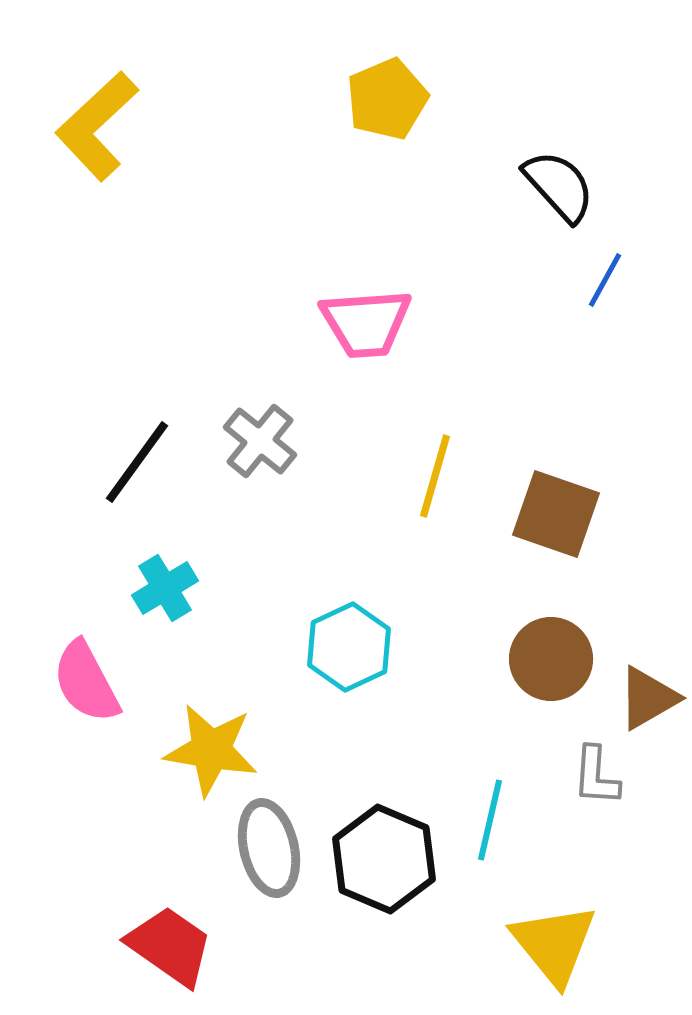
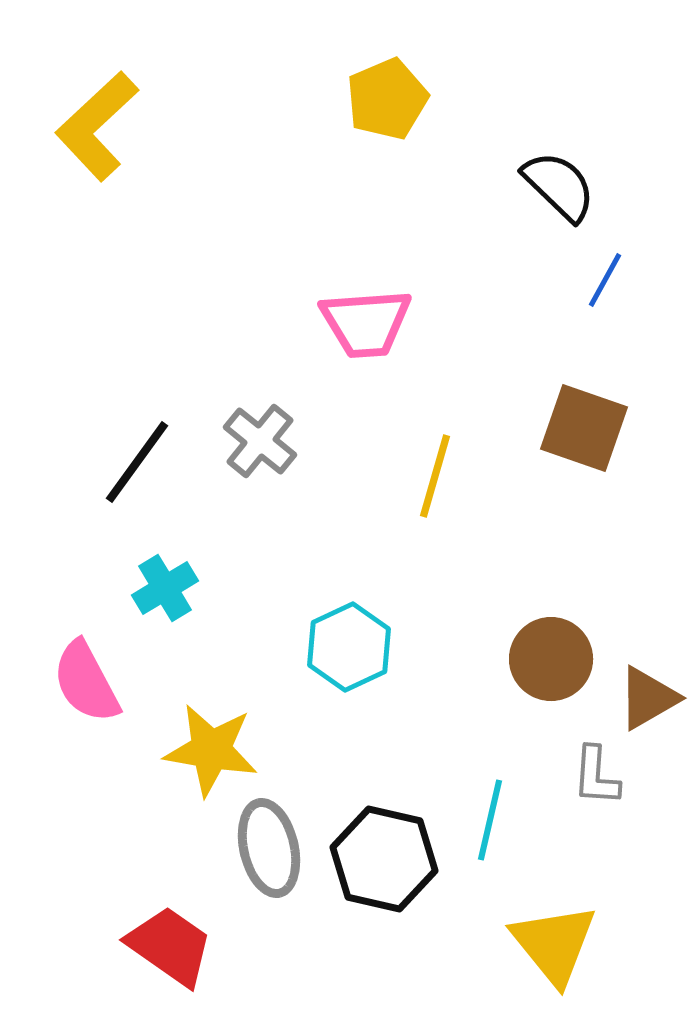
black semicircle: rotated 4 degrees counterclockwise
brown square: moved 28 px right, 86 px up
black hexagon: rotated 10 degrees counterclockwise
